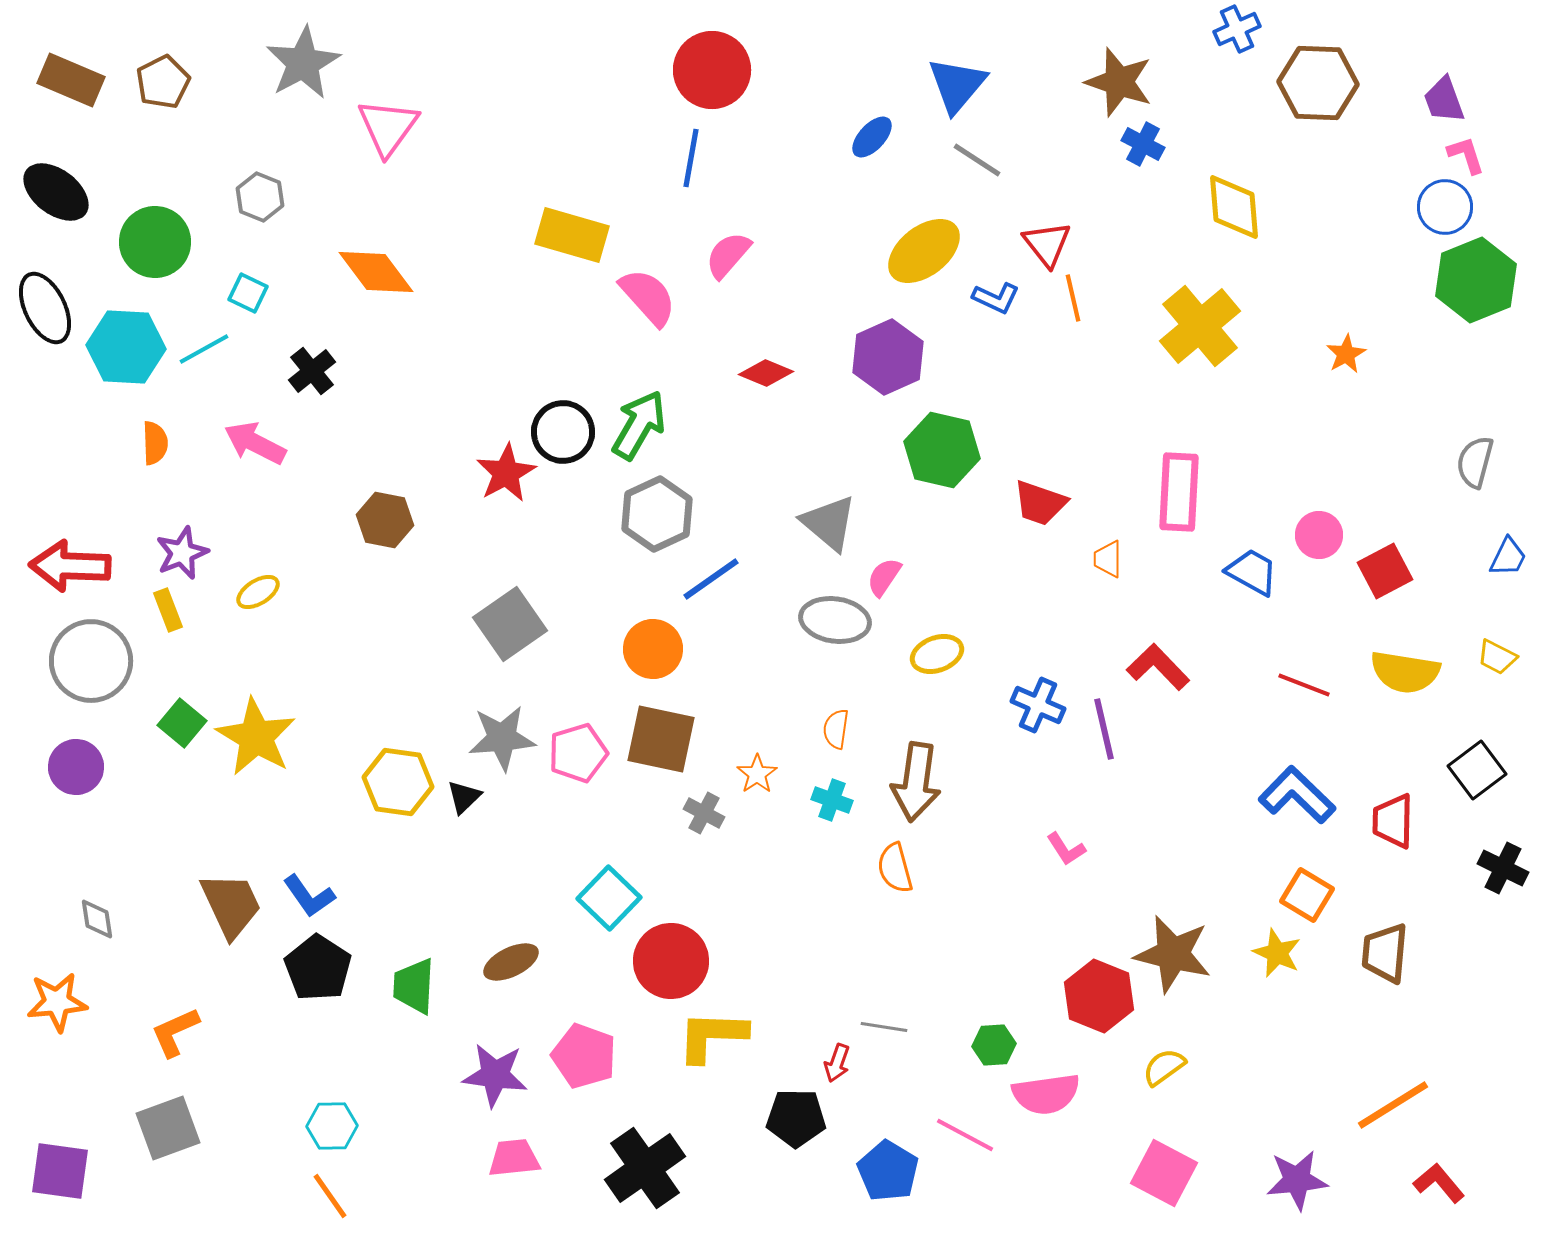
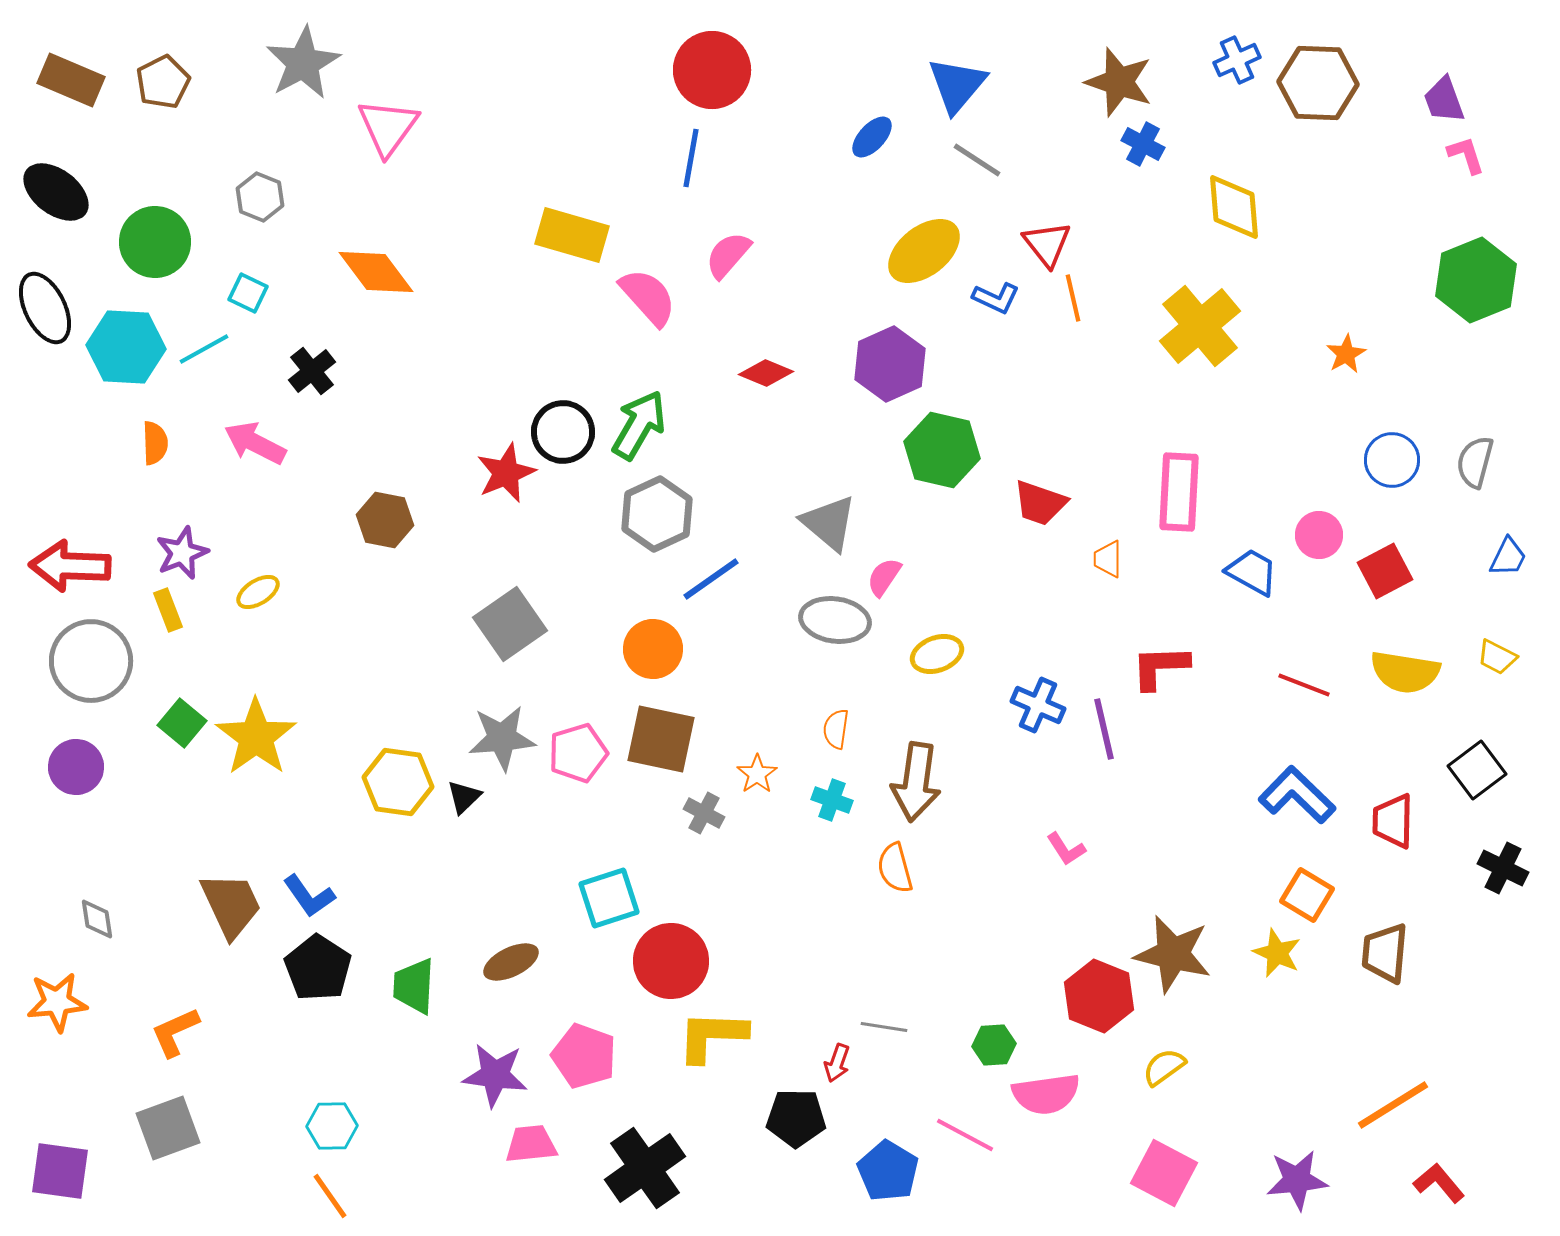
blue cross at (1237, 29): moved 31 px down
blue circle at (1445, 207): moved 53 px left, 253 px down
purple hexagon at (888, 357): moved 2 px right, 7 px down
red star at (506, 473): rotated 6 degrees clockwise
red L-shape at (1158, 667): moved 2 px right; rotated 48 degrees counterclockwise
yellow star at (256, 737): rotated 6 degrees clockwise
cyan square at (609, 898): rotated 28 degrees clockwise
pink trapezoid at (514, 1158): moved 17 px right, 14 px up
